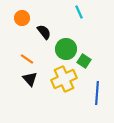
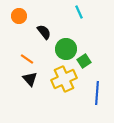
orange circle: moved 3 px left, 2 px up
green square: rotated 24 degrees clockwise
